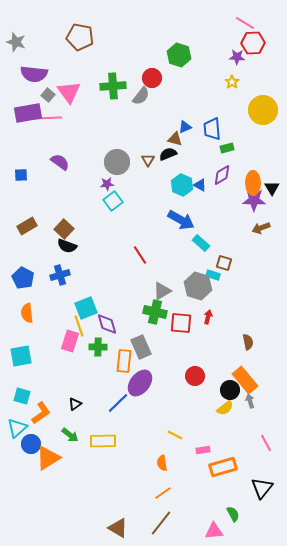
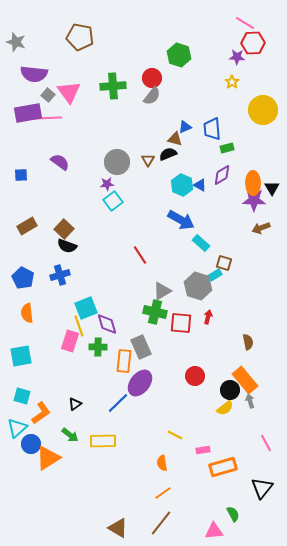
gray semicircle at (141, 96): moved 11 px right
cyan rectangle at (213, 275): moved 2 px right; rotated 48 degrees counterclockwise
